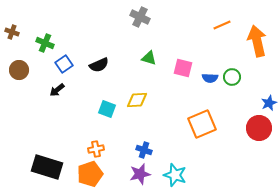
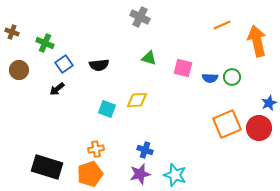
black semicircle: rotated 18 degrees clockwise
black arrow: moved 1 px up
orange square: moved 25 px right
blue cross: moved 1 px right
